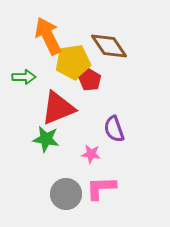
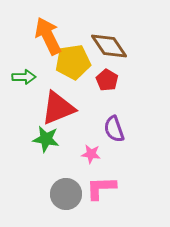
red pentagon: moved 17 px right
